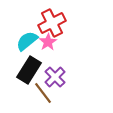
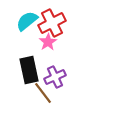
cyan semicircle: moved 20 px up
black rectangle: rotated 44 degrees counterclockwise
purple cross: rotated 20 degrees clockwise
